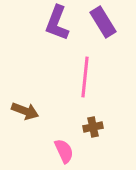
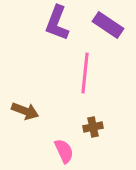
purple rectangle: moved 5 px right, 3 px down; rotated 24 degrees counterclockwise
pink line: moved 4 px up
